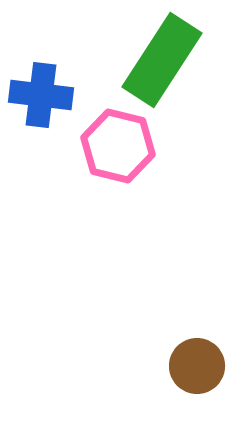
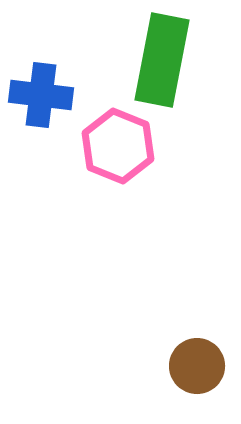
green rectangle: rotated 22 degrees counterclockwise
pink hexagon: rotated 8 degrees clockwise
